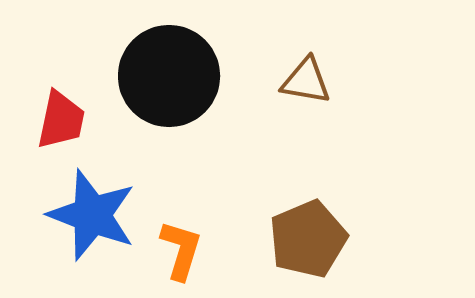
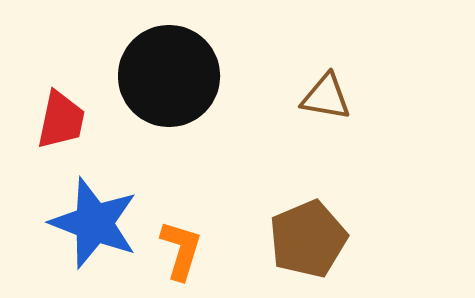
brown triangle: moved 20 px right, 16 px down
blue star: moved 2 px right, 8 px down
